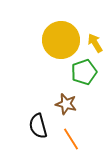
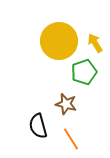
yellow circle: moved 2 px left, 1 px down
